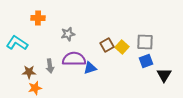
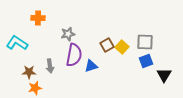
purple semicircle: moved 4 px up; rotated 100 degrees clockwise
blue triangle: moved 1 px right, 2 px up
